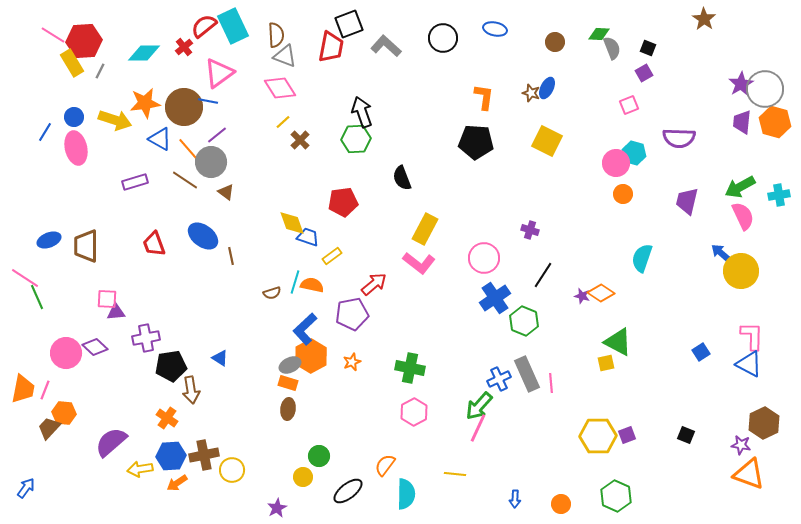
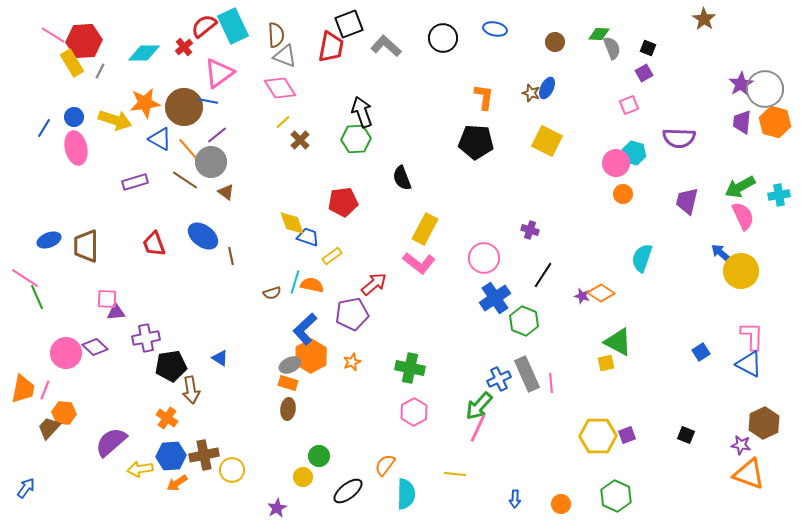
blue line at (45, 132): moved 1 px left, 4 px up
